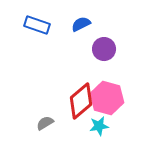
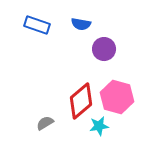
blue semicircle: rotated 144 degrees counterclockwise
pink hexagon: moved 10 px right, 1 px up
